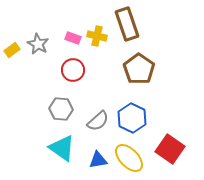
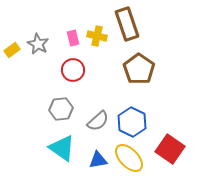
pink rectangle: rotated 56 degrees clockwise
gray hexagon: rotated 10 degrees counterclockwise
blue hexagon: moved 4 px down
